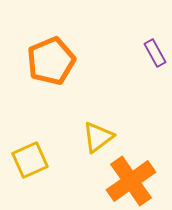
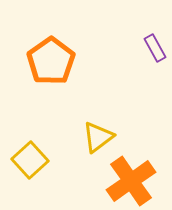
purple rectangle: moved 5 px up
orange pentagon: rotated 12 degrees counterclockwise
yellow square: rotated 18 degrees counterclockwise
